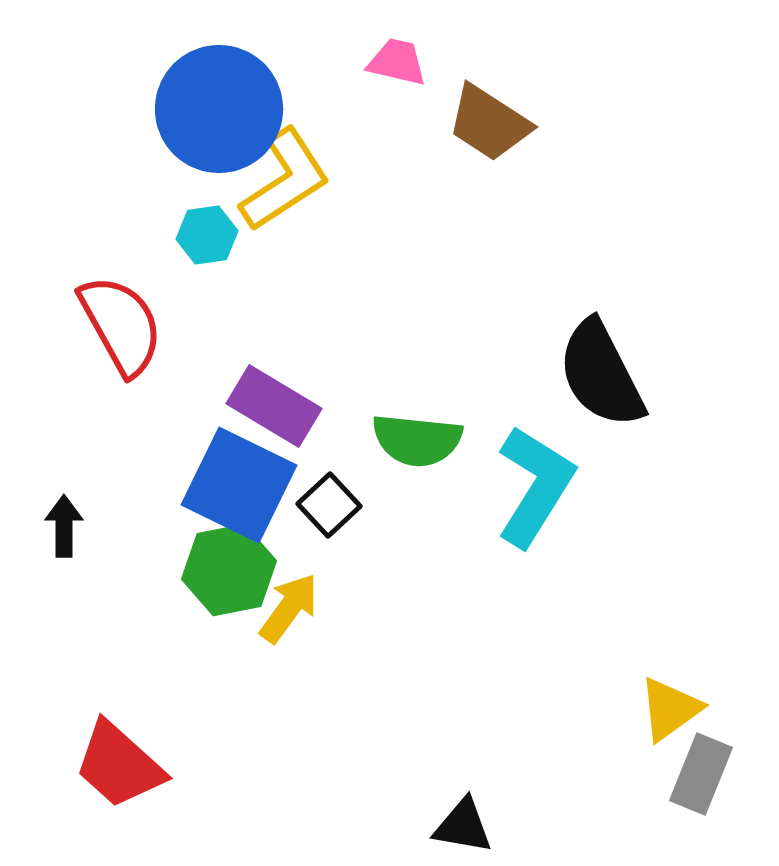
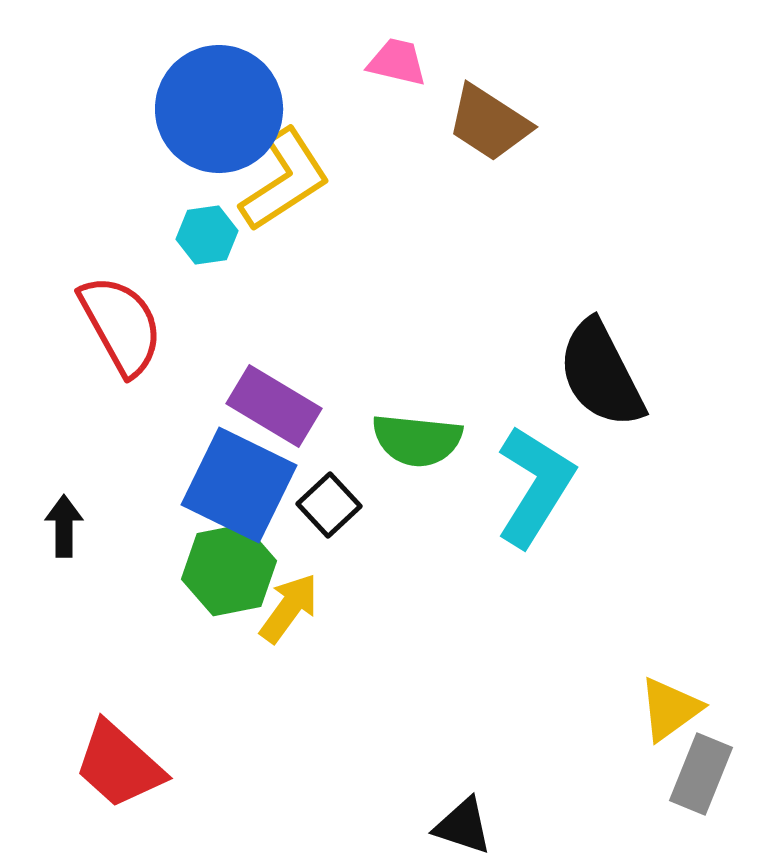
black triangle: rotated 8 degrees clockwise
